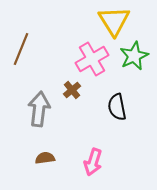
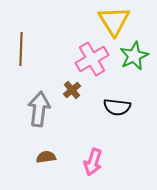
brown line: rotated 20 degrees counterclockwise
black semicircle: rotated 72 degrees counterclockwise
brown semicircle: moved 1 px right, 1 px up
